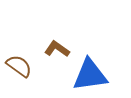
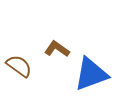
blue triangle: moved 1 px right, 1 px up; rotated 12 degrees counterclockwise
